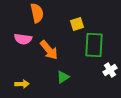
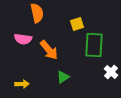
white cross: moved 1 px right, 2 px down; rotated 16 degrees counterclockwise
